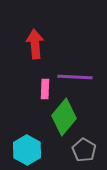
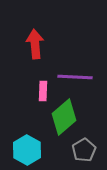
pink rectangle: moved 2 px left, 2 px down
green diamond: rotated 9 degrees clockwise
gray pentagon: rotated 10 degrees clockwise
